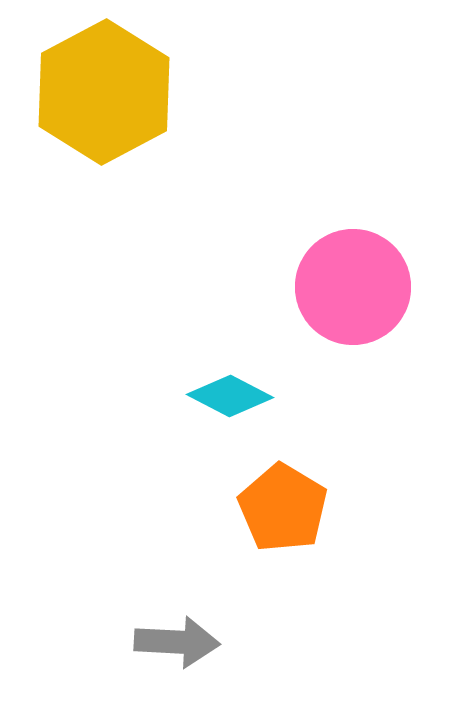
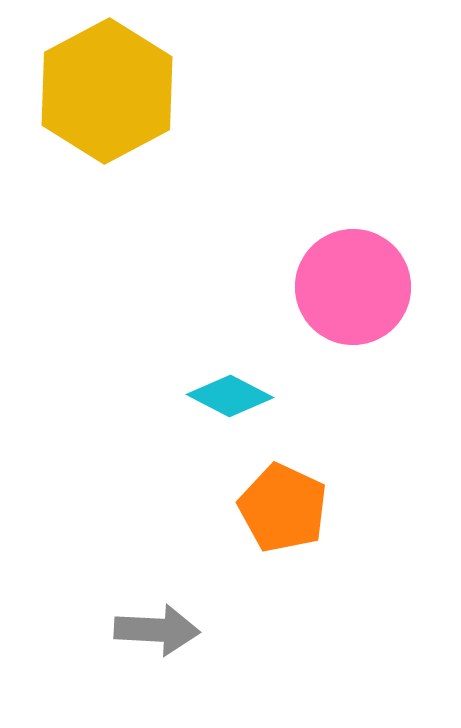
yellow hexagon: moved 3 px right, 1 px up
orange pentagon: rotated 6 degrees counterclockwise
gray arrow: moved 20 px left, 12 px up
